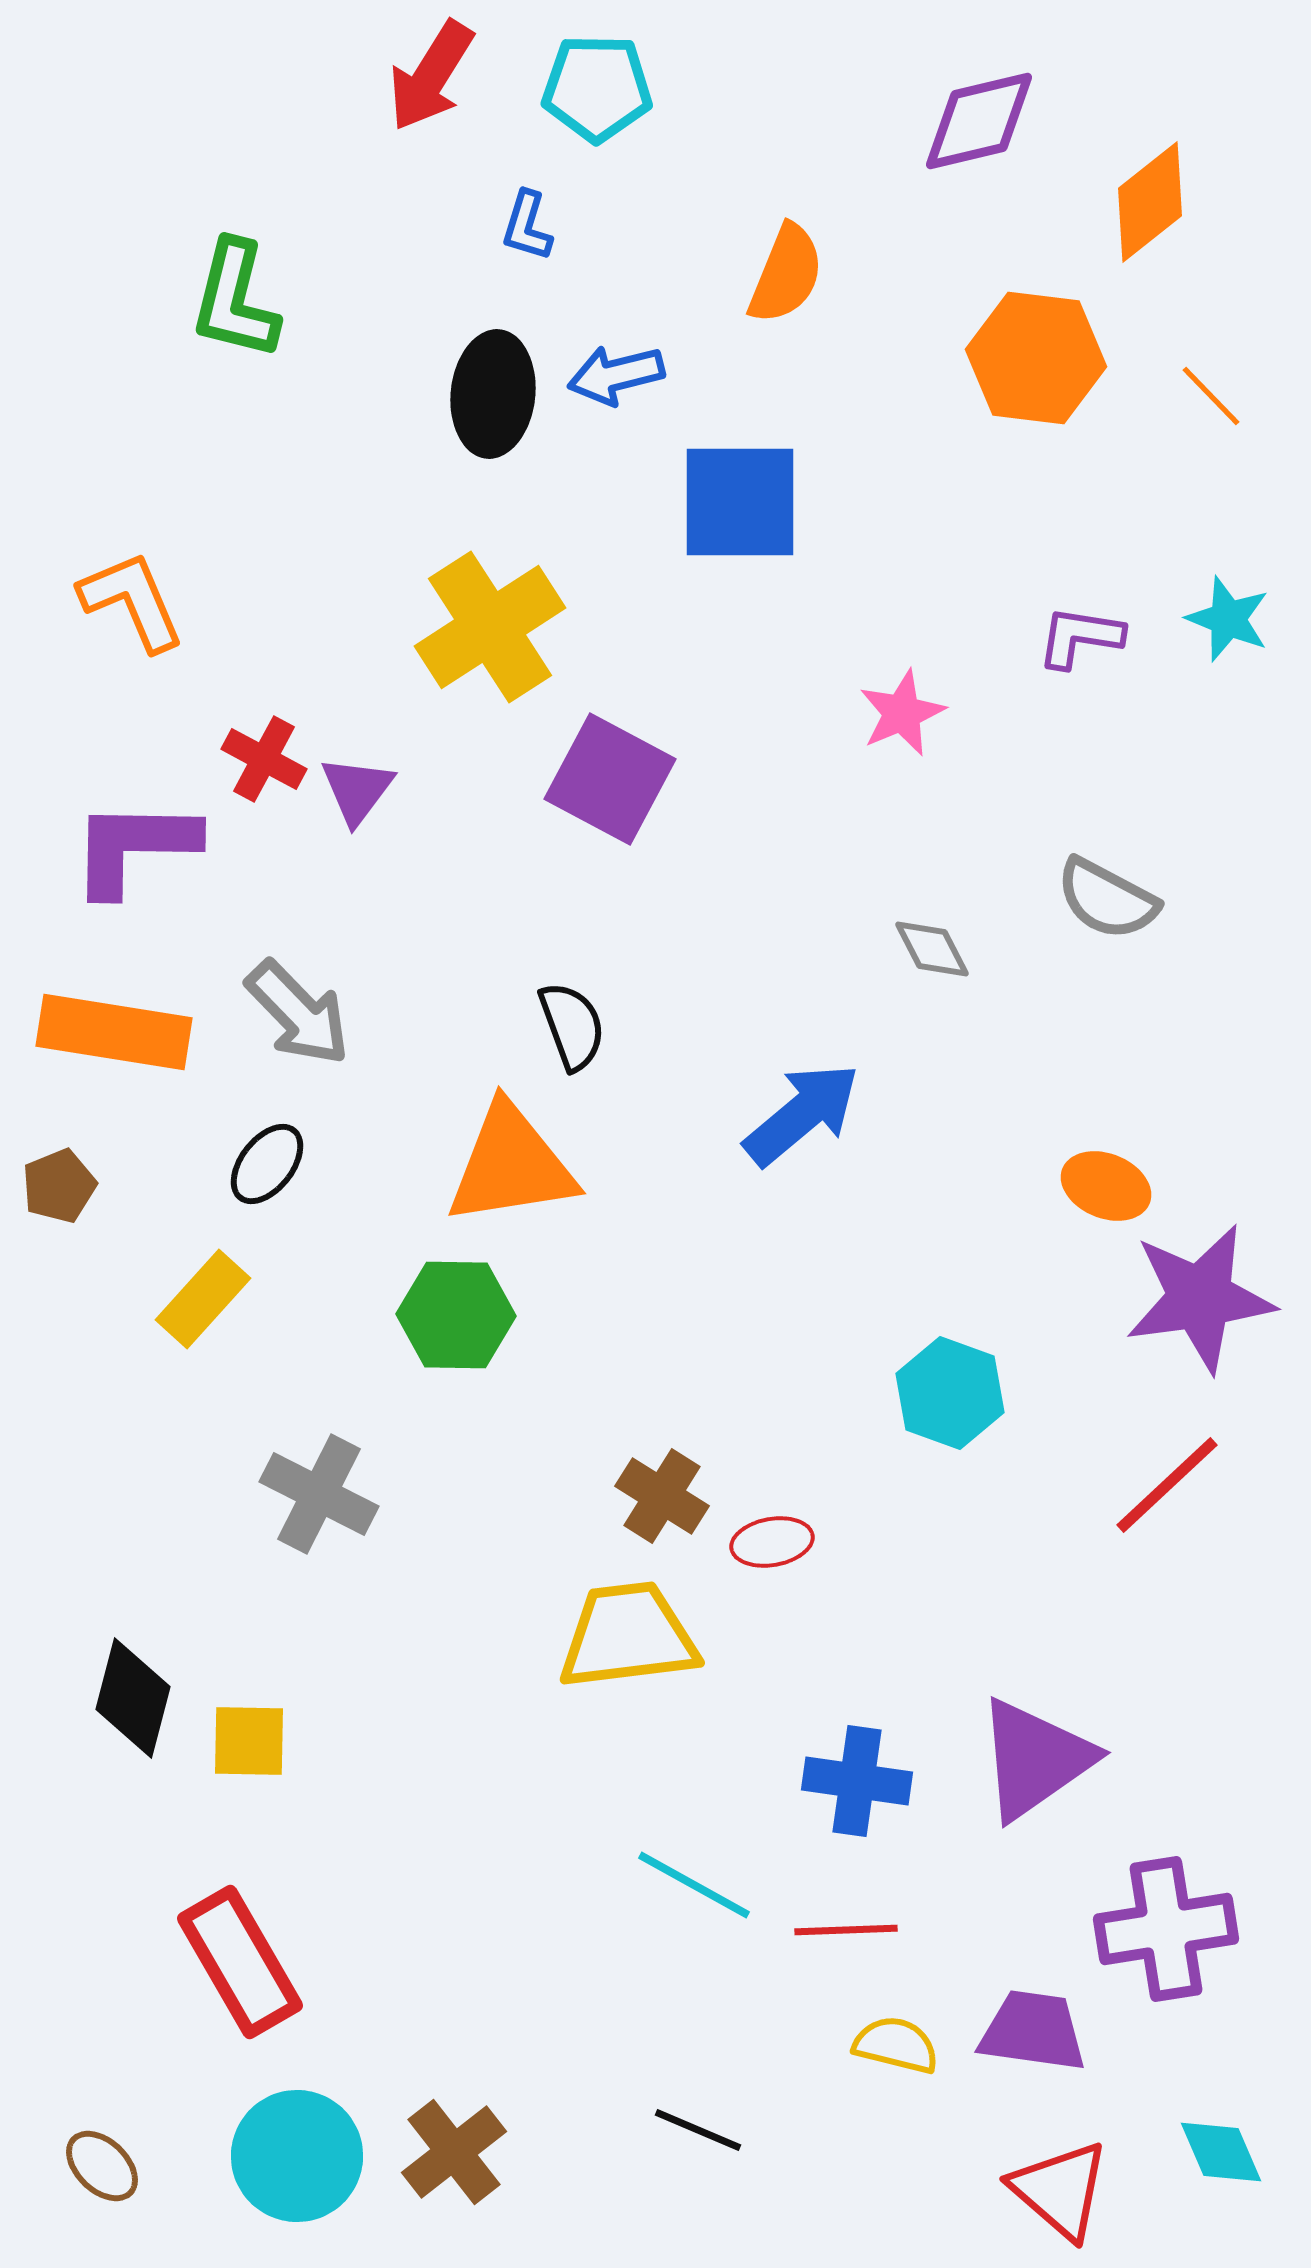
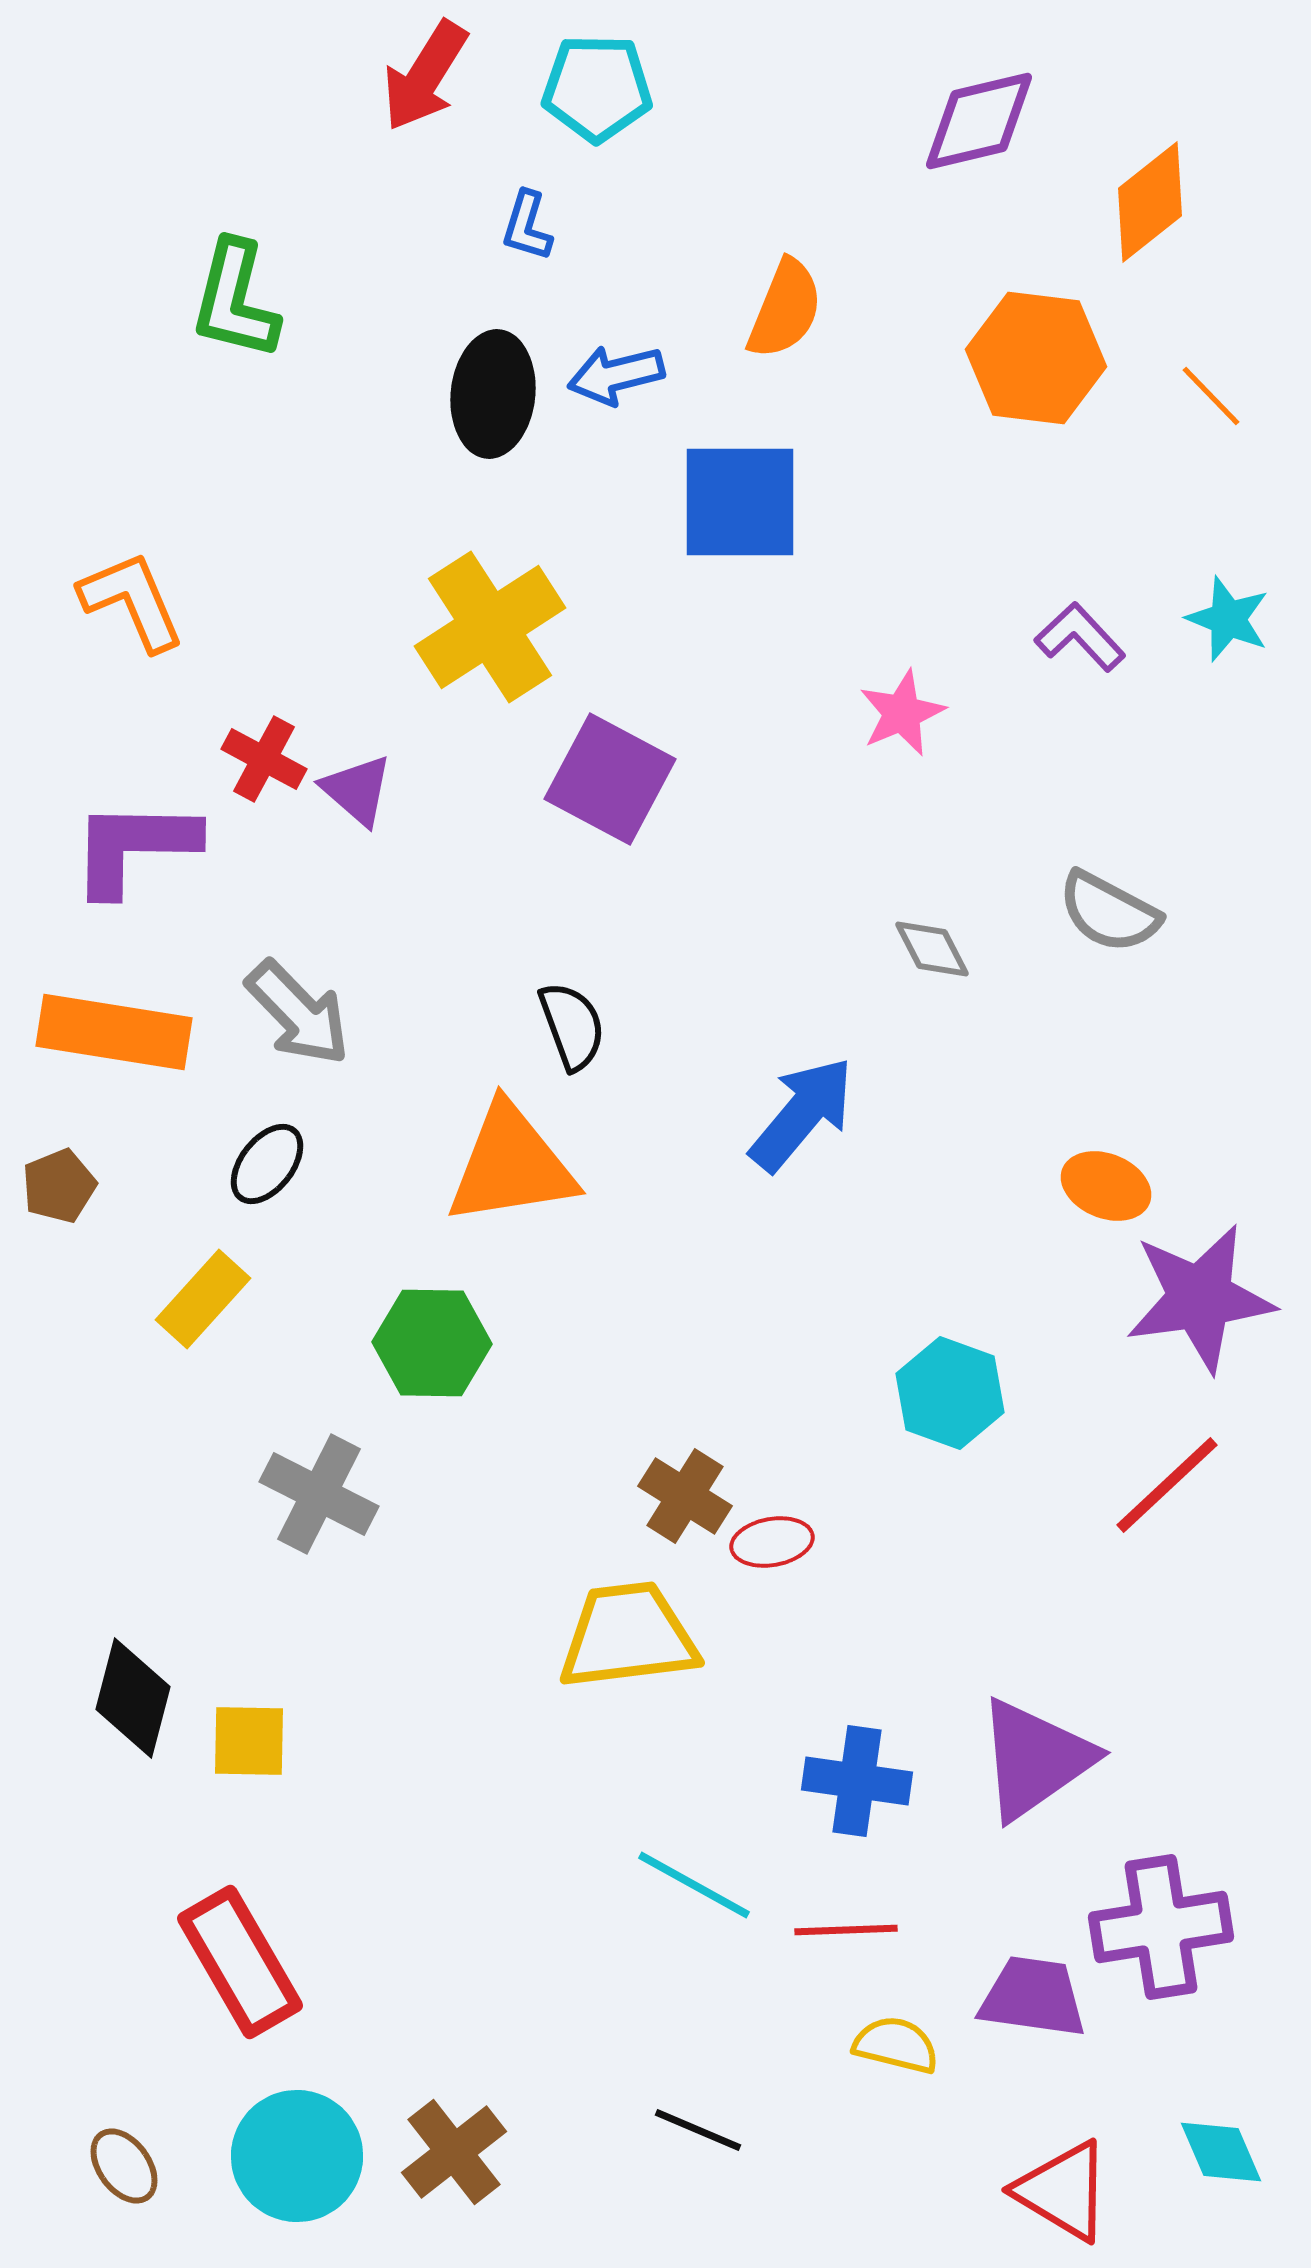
red arrow at (431, 76): moved 6 px left
orange semicircle at (786, 274): moved 1 px left, 35 px down
purple L-shape at (1080, 637): rotated 38 degrees clockwise
purple triangle at (357, 790): rotated 26 degrees counterclockwise
gray semicircle at (1107, 899): moved 2 px right, 13 px down
blue arrow at (802, 1114): rotated 10 degrees counterclockwise
green hexagon at (456, 1315): moved 24 px left, 28 px down
brown cross at (662, 1496): moved 23 px right
purple cross at (1166, 1929): moved 5 px left, 2 px up
purple trapezoid at (1033, 2031): moved 34 px up
brown ellipse at (102, 2166): moved 22 px right; rotated 10 degrees clockwise
red triangle at (1060, 2190): moved 3 px right, 1 px down; rotated 10 degrees counterclockwise
